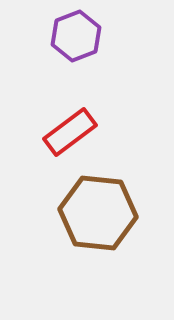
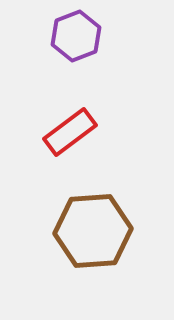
brown hexagon: moved 5 px left, 18 px down; rotated 10 degrees counterclockwise
